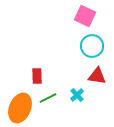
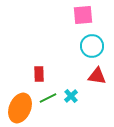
pink square: moved 2 px left, 1 px up; rotated 30 degrees counterclockwise
red rectangle: moved 2 px right, 2 px up
cyan cross: moved 6 px left, 1 px down
